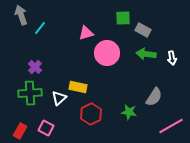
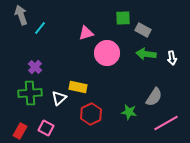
pink line: moved 5 px left, 3 px up
